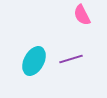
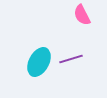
cyan ellipse: moved 5 px right, 1 px down
